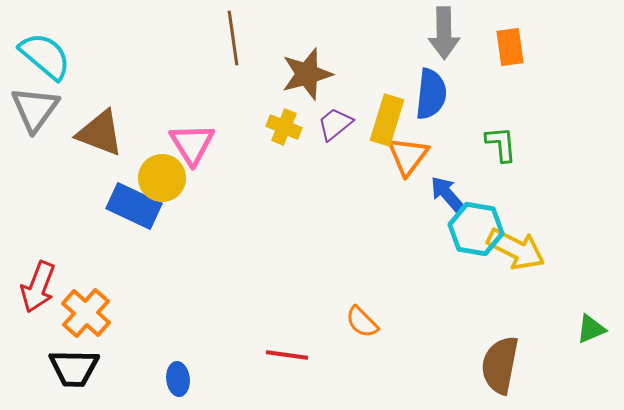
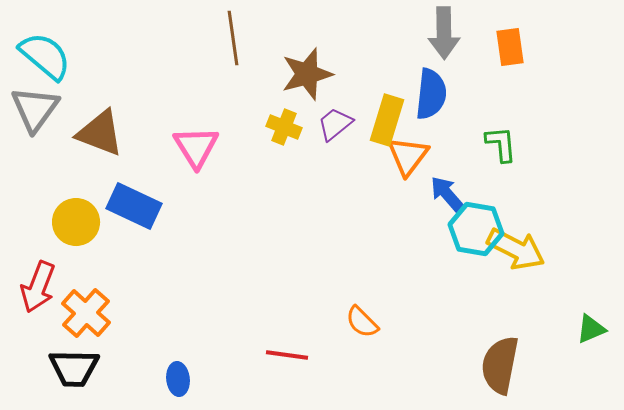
pink triangle: moved 4 px right, 3 px down
yellow circle: moved 86 px left, 44 px down
